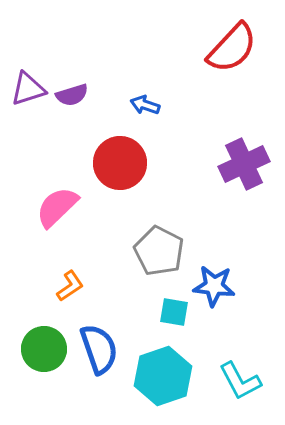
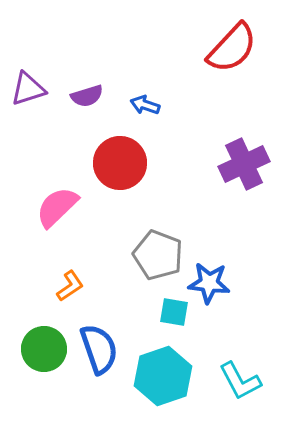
purple semicircle: moved 15 px right, 1 px down
gray pentagon: moved 1 px left, 4 px down; rotated 6 degrees counterclockwise
blue star: moved 5 px left, 3 px up
